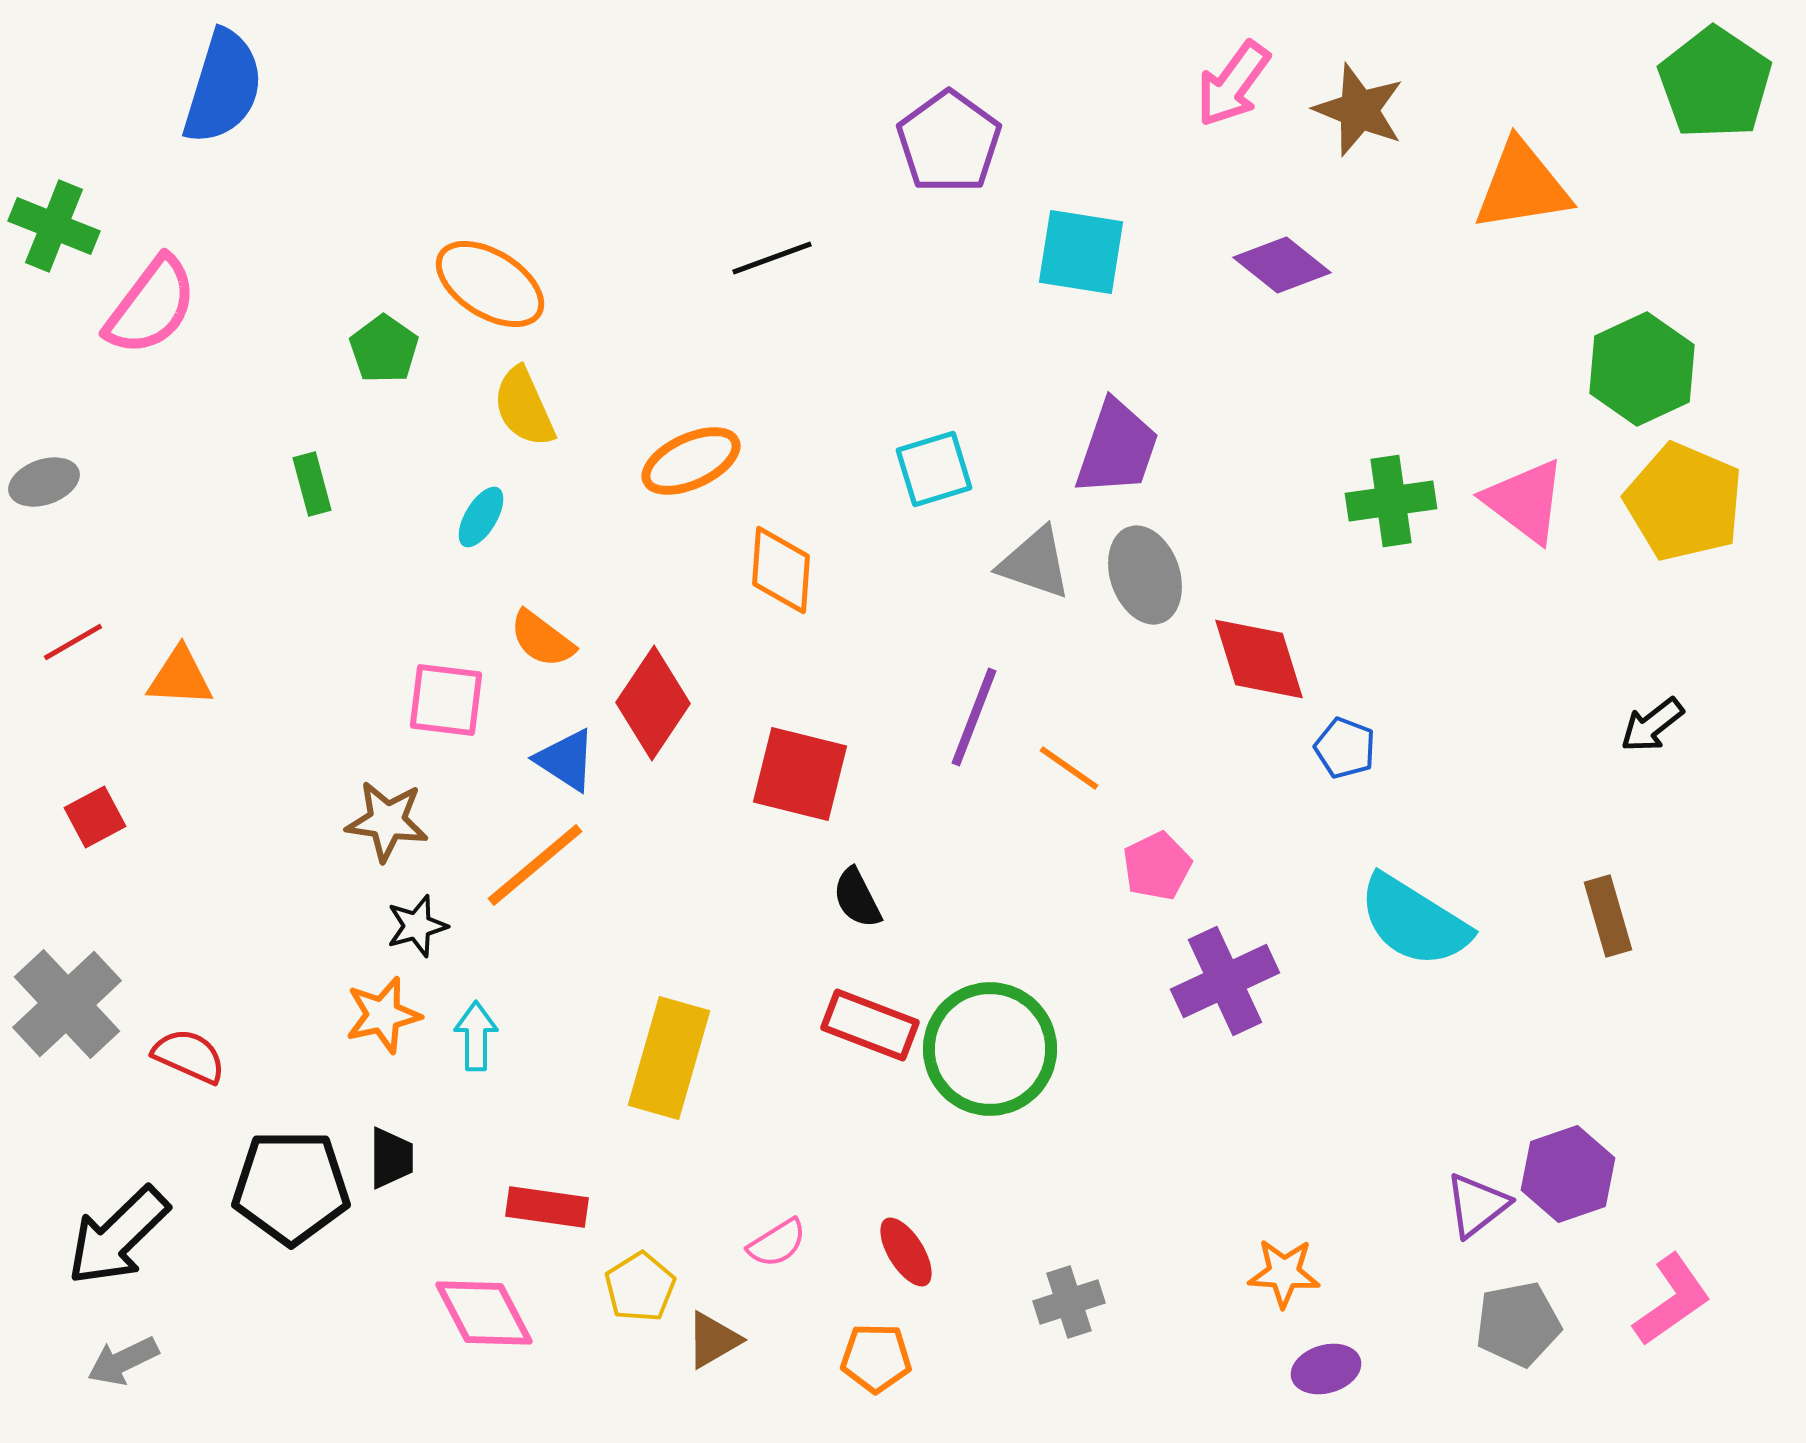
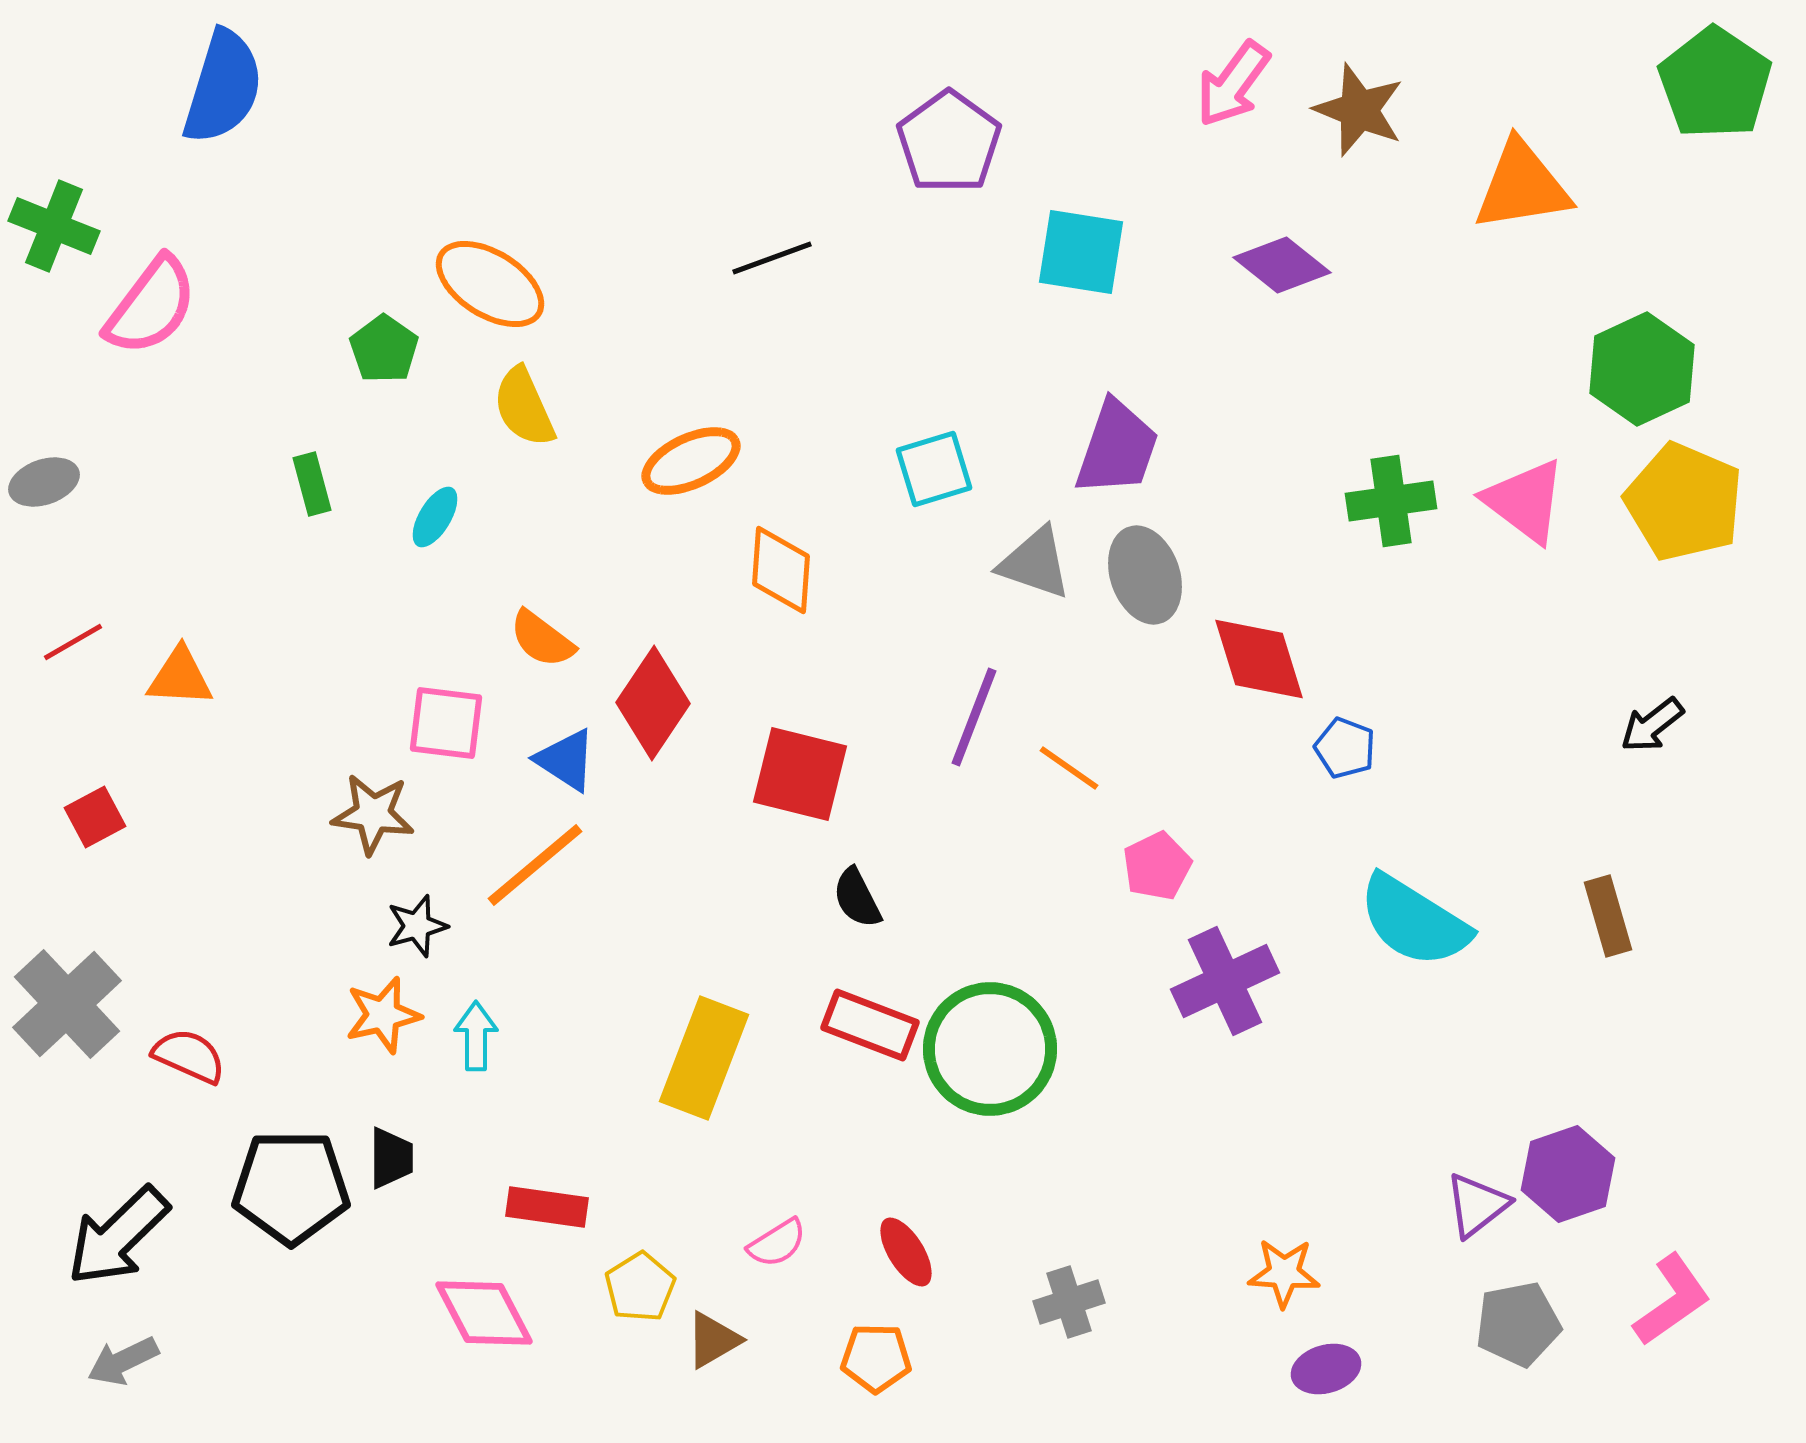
cyan ellipse at (481, 517): moved 46 px left
pink square at (446, 700): moved 23 px down
brown star at (387, 821): moved 14 px left, 7 px up
yellow rectangle at (669, 1058): moved 35 px right; rotated 5 degrees clockwise
